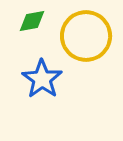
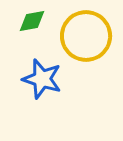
blue star: rotated 18 degrees counterclockwise
